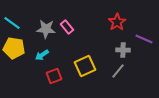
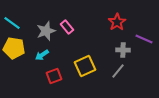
gray star: moved 2 px down; rotated 24 degrees counterclockwise
